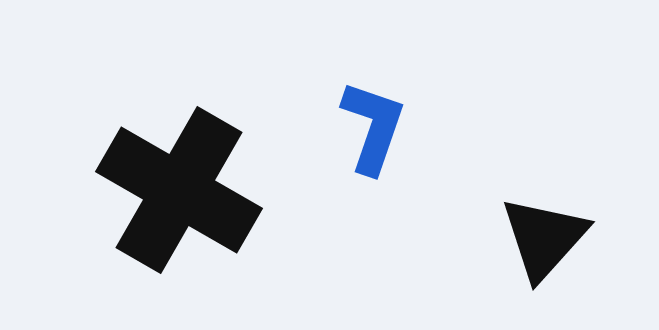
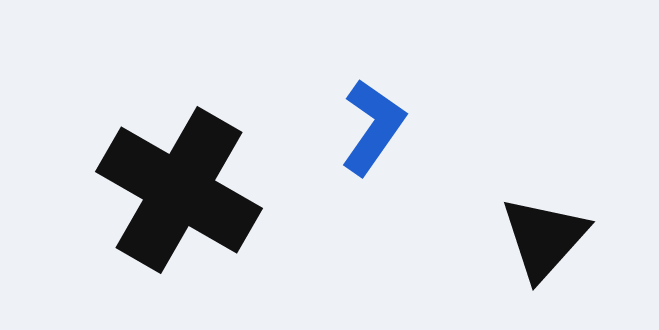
blue L-shape: rotated 16 degrees clockwise
